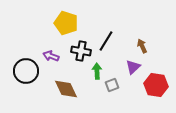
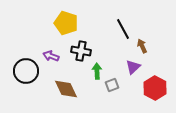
black line: moved 17 px right, 12 px up; rotated 60 degrees counterclockwise
red hexagon: moved 1 px left, 3 px down; rotated 20 degrees clockwise
